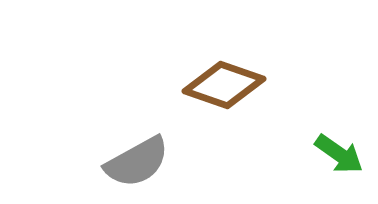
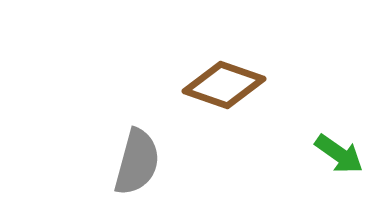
gray semicircle: rotated 46 degrees counterclockwise
